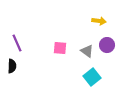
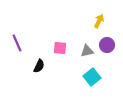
yellow arrow: rotated 72 degrees counterclockwise
gray triangle: rotated 48 degrees counterclockwise
black semicircle: moved 27 px right; rotated 24 degrees clockwise
